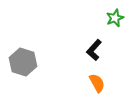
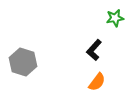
green star: rotated 12 degrees clockwise
orange semicircle: moved 1 px up; rotated 66 degrees clockwise
